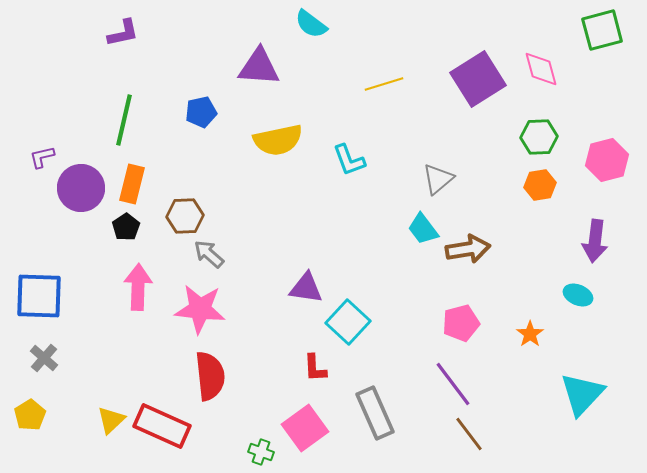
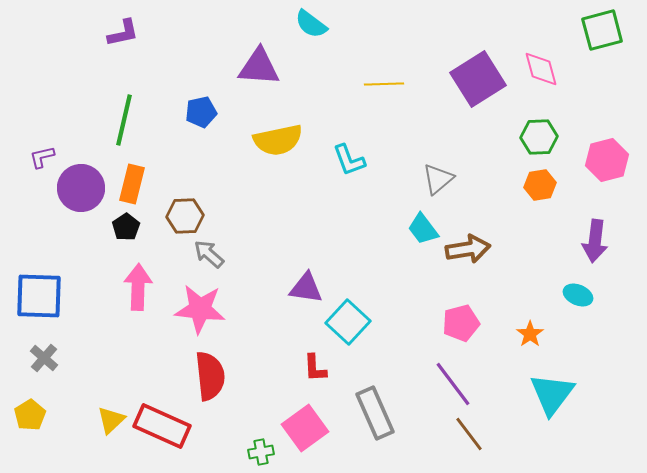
yellow line at (384, 84): rotated 15 degrees clockwise
cyan triangle at (582, 394): moved 30 px left; rotated 6 degrees counterclockwise
green cross at (261, 452): rotated 30 degrees counterclockwise
